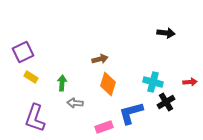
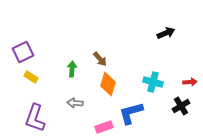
black arrow: rotated 30 degrees counterclockwise
brown arrow: rotated 63 degrees clockwise
green arrow: moved 10 px right, 14 px up
black cross: moved 15 px right, 4 px down
